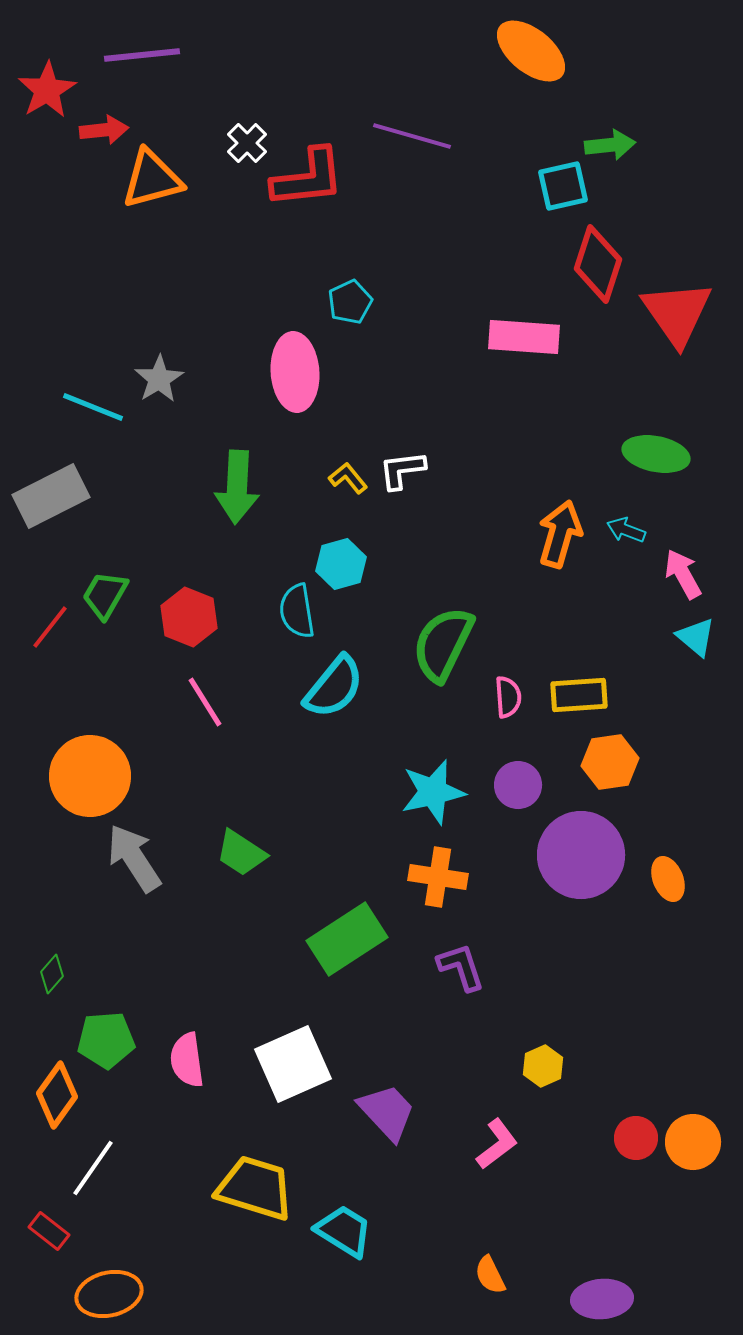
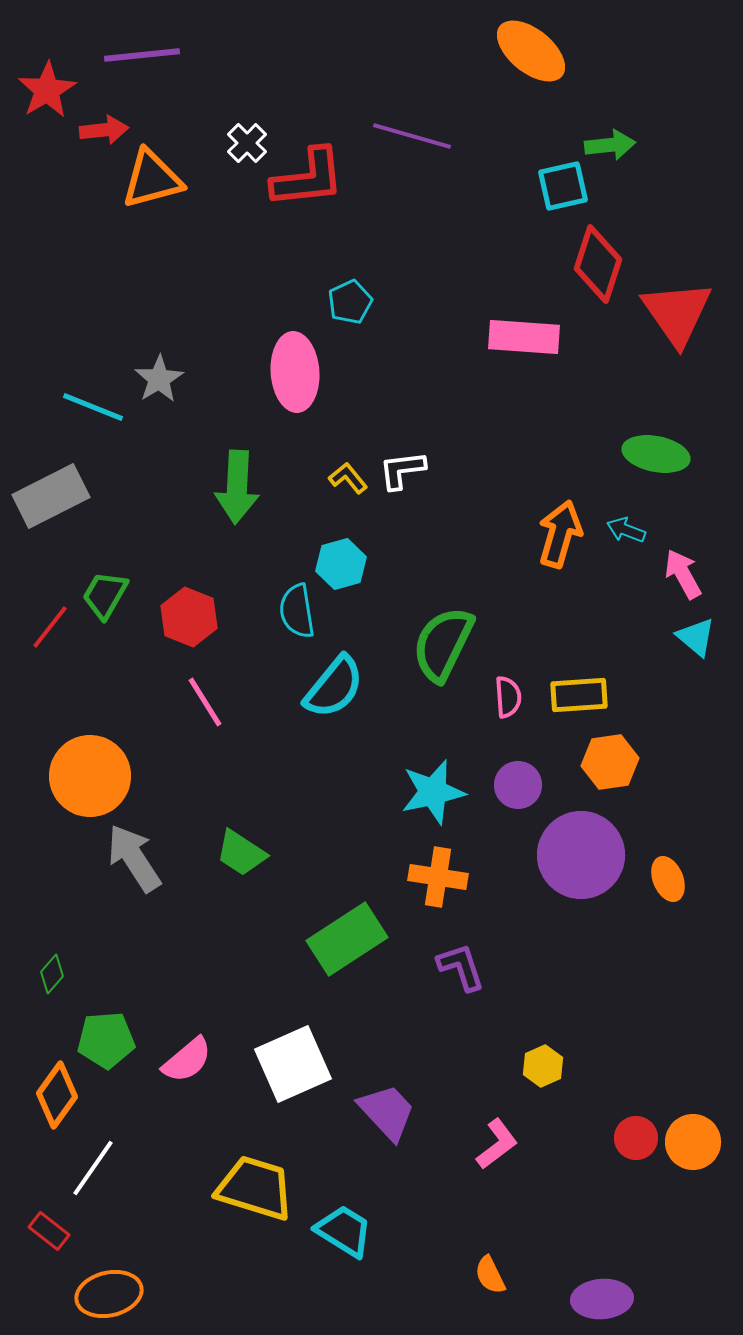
pink semicircle at (187, 1060): rotated 122 degrees counterclockwise
